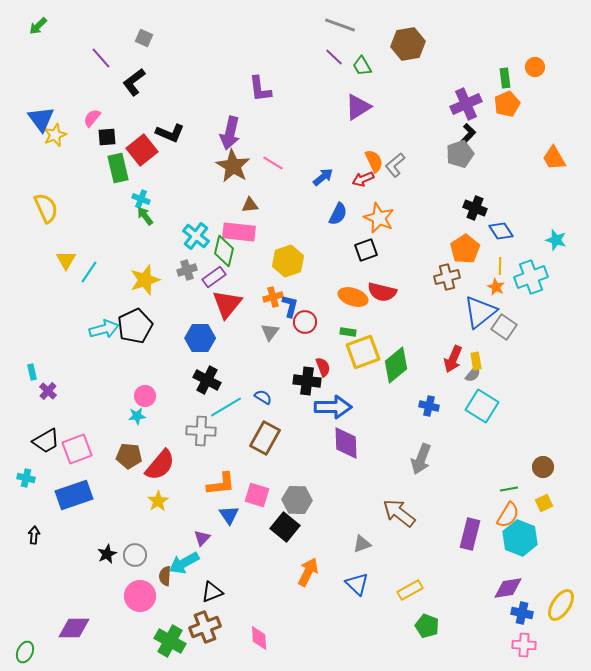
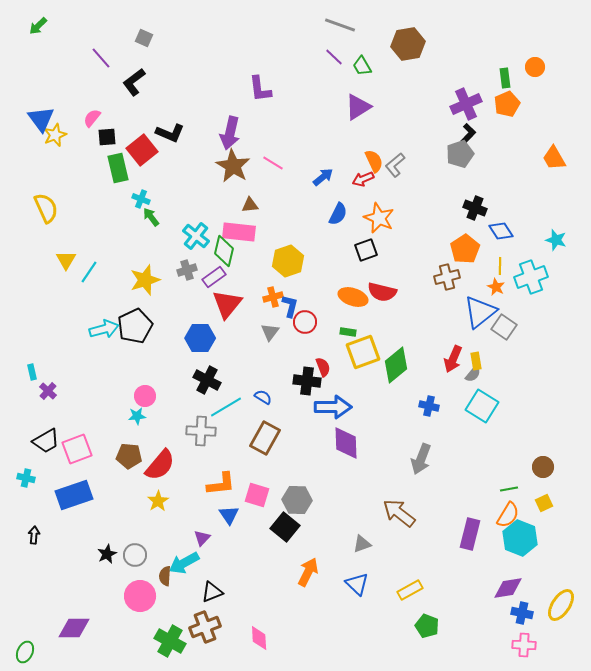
green arrow at (145, 216): moved 6 px right, 1 px down
